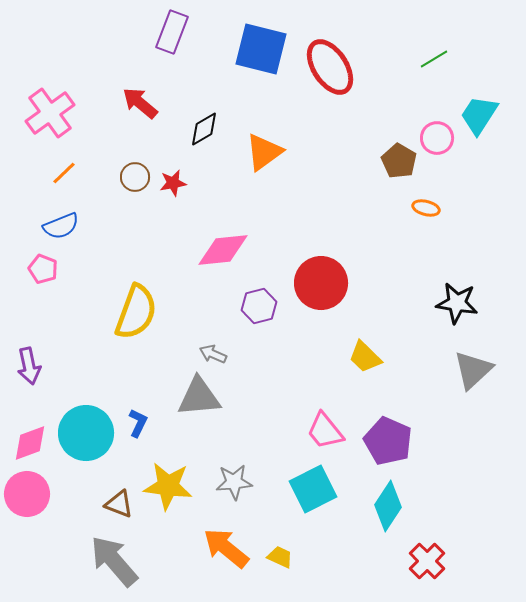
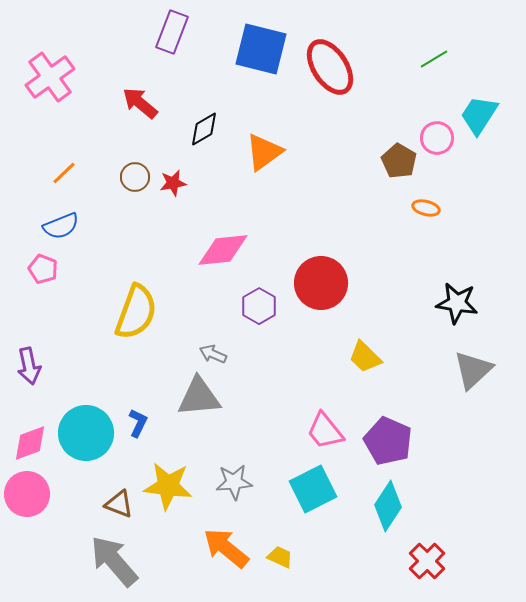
pink cross at (50, 113): moved 36 px up
purple hexagon at (259, 306): rotated 16 degrees counterclockwise
